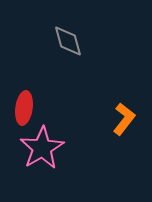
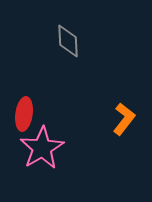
gray diamond: rotated 12 degrees clockwise
red ellipse: moved 6 px down
